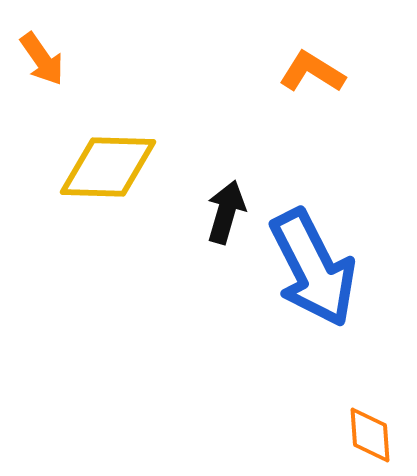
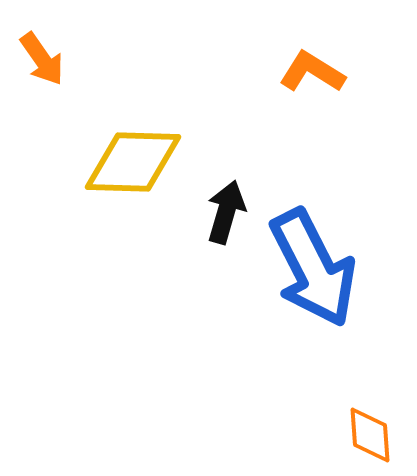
yellow diamond: moved 25 px right, 5 px up
